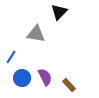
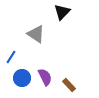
black triangle: moved 3 px right
gray triangle: rotated 24 degrees clockwise
